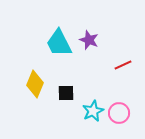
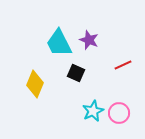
black square: moved 10 px right, 20 px up; rotated 24 degrees clockwise
